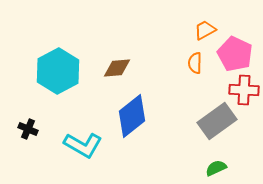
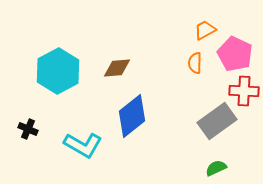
red cross: moved 1 px down
